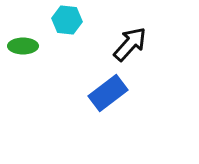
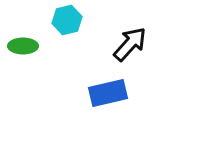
cyan hexagon: rotated 20 degrees counterclockwise
blue rectangle: rotated 24 degrees clockwise
